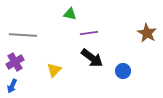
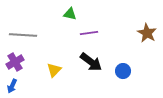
black arrow: moved 1 px left, 4 px down
